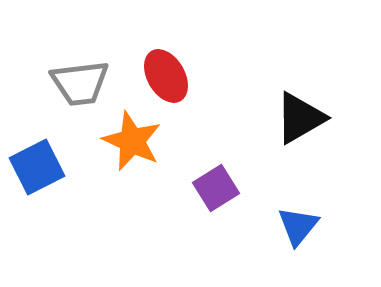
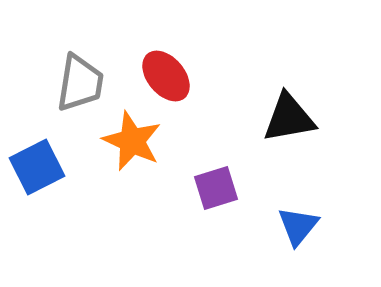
red ellipse: rotated 10 degrees counterclockwise
gray trapezoid: rotated 74 degrees counterclockwise
black triangle: moved 11 px left; rotated 20 degrees clockwise
purple square: rotated 15 degrees clockwise
